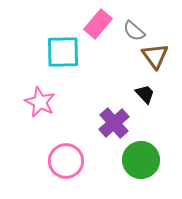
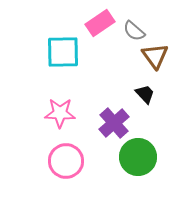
pink rectangle: moved 2 px right, 1 px up; rotated 16 degrees clockwise
pink star: moved 20 px right, 11 px down; rotated 24 degrees counterclockwise
green circle: moved 3 px left, 3 px up
